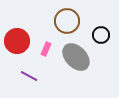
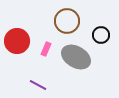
gray ellipse: rotated 16 degrees counterclockwise
purple line: moved 9 px right, 9 px down
